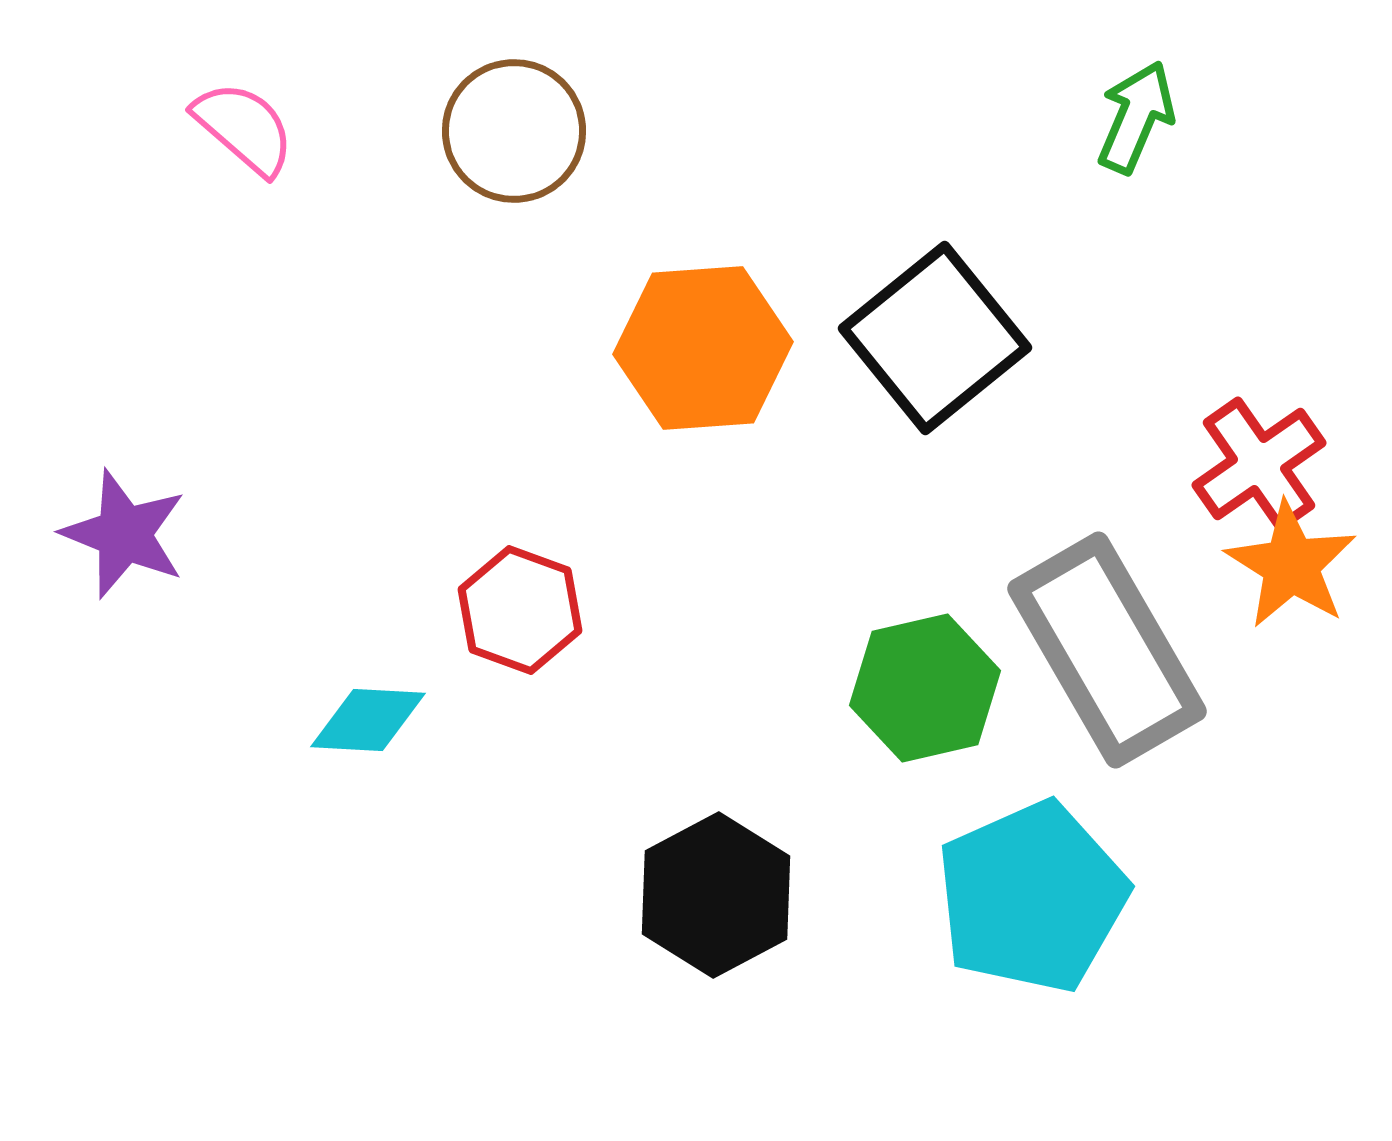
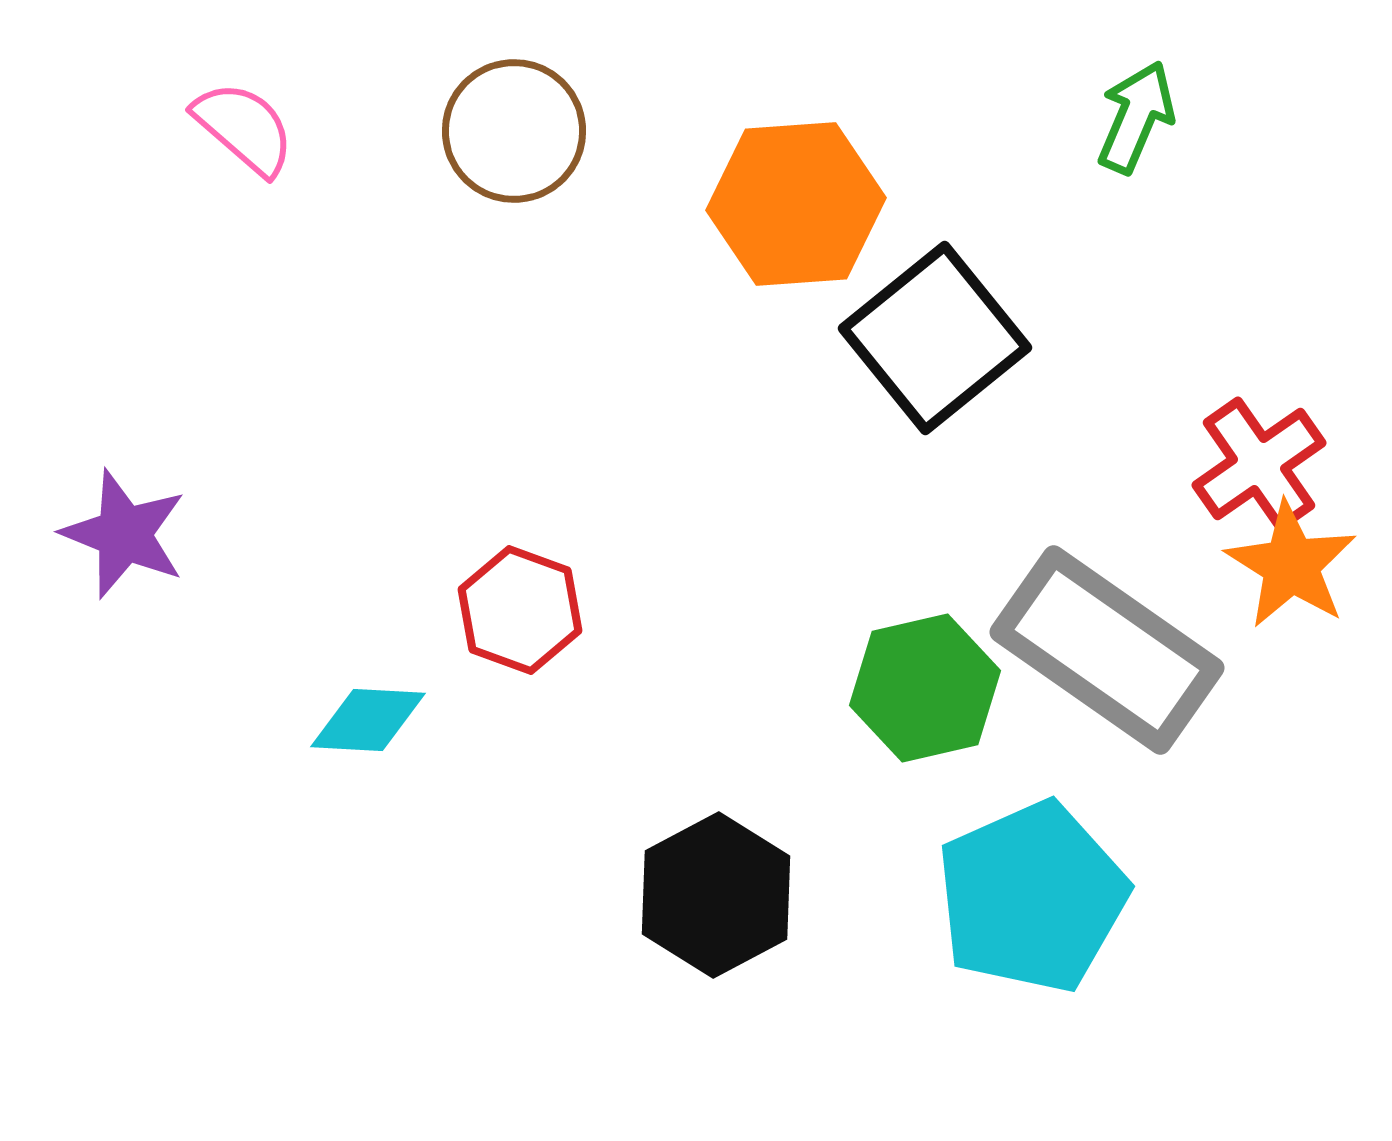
orange hexagon: moved 93 px right, 144 px up
gray rectangle: rotated 25 degrees counterclockwise
